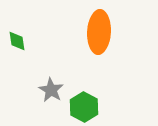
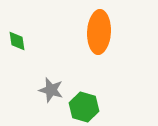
gray star: rotated 15 degrees counterclockwise
green hexagon: rotated 12 degrees counterclockwise
